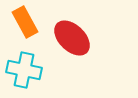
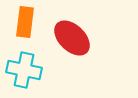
orange rectangle: rotated 36 degrees clockwise
